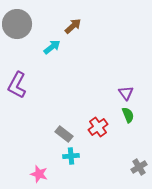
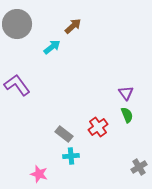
purple L-shape: rotated 116 degrees clockwise
green semicircle: moved 1 px left
